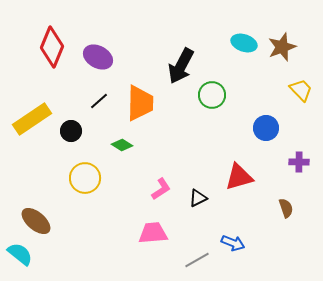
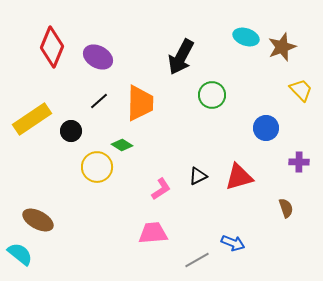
cyan ellipse: moved 2 px right, 6 px up
black arrow: moved 9 px up
yellow circle: moved 12 px right, 11 px up
black triangle: moved 22 px up
brown ellipse: moved 2 px right, 1 px up; rotated 12 degrees counterclockwise
